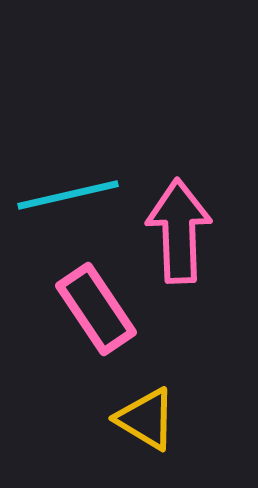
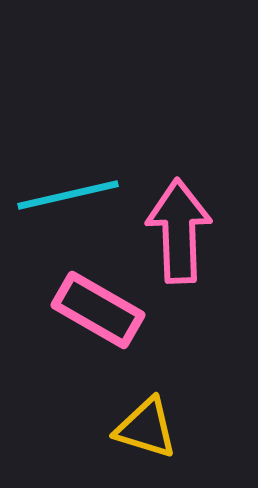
pink rectangle: moved 2 px right, 1 px down; rotated 26 degrees counterclockwise
yellow triangle: moved 9 px down; rotated 14 degrees counterclockwise
